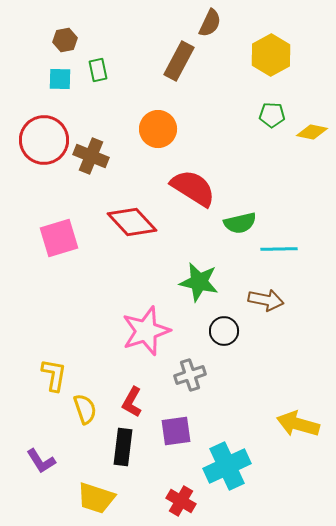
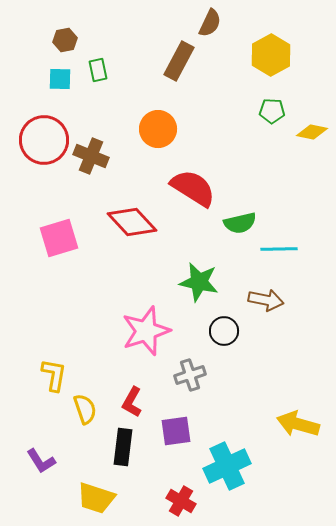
green pentagon: moved 4 px up
